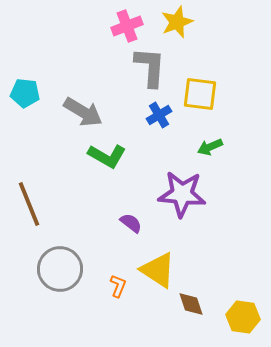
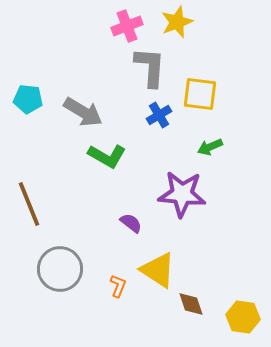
cyan pentagon: moved 3 px right, 6 px down
